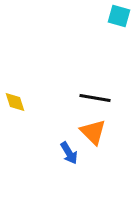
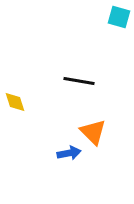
cyan square: moved 1 px down
black line: moved 16 px left, 17 px up
blue arrow: rotated 70 degrees counterclockwise
